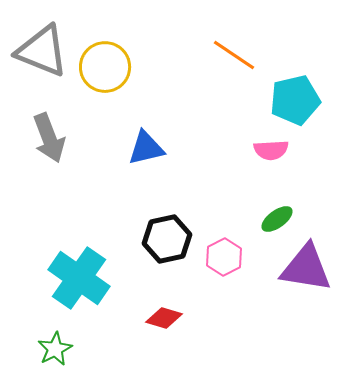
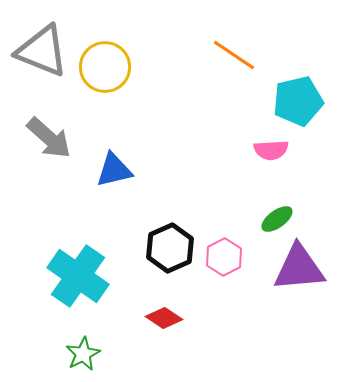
cyan pentagon: moved 3 px right, 1 px down
gray arrow: rotated 27 degrees counterclockwise
blue triangle: moved 32 px left, 22 px down
black hexagon: moved 3 px right, 9 px down; rotated 12 degrees counterclockwise
purple triangle: moved 7 px left; rotated 14 degrees counterclockwise
cyan cross: moved 1 px left, 2 px up
red diamond: rotated 18 degrees clockwise
green star: moved 28 px right, 5 px down
